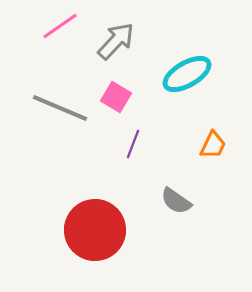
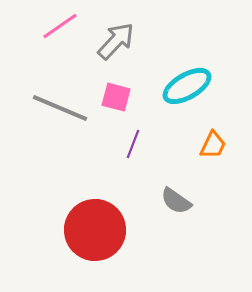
cyan ellipse: moved 12 px down
pink square: rotated 16 degrees counterclockwise
